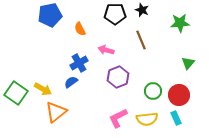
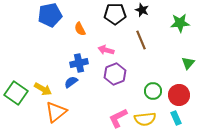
blue cross: rotated 18 degrees clockwise
purple hexagon: moved 3 px left, 3 px up
yellow semicircle: moved 2 px left
